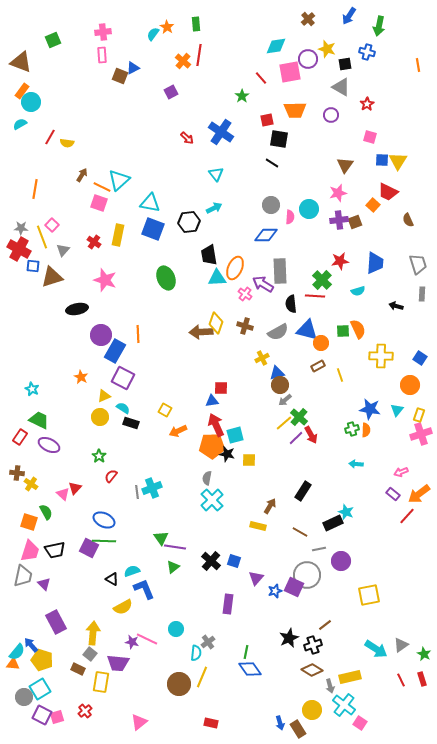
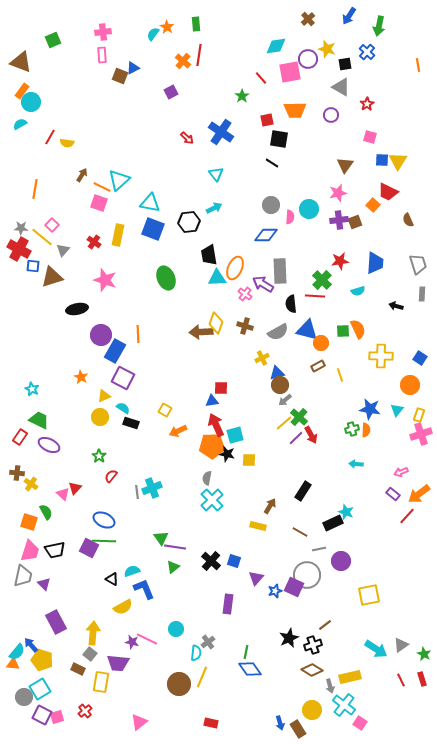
blue cross at (367, 52): rotated 28 degrees clockwise
yellow line at (42, 237): rotated 30 degrees counterclockwise
